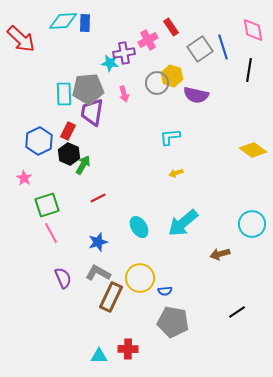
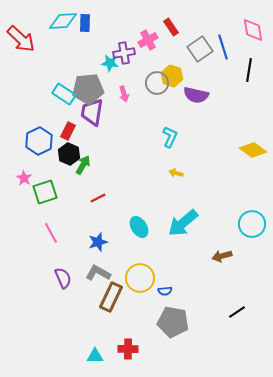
cyan rectangle at (64, 94): rotated 55 degrees counterclockwise
cyan L-shape at (170, 137): rotated 120 degrees clockwise
yellow arrow at (176, 173): rotated 32 degrees clockwise
green square at (47, 205): moved 2 px left, 13 px up
brown arrow at (220, 254): moved 2 px right, 2 px down
cyan triangle at (99, 356): moved 4 px left
